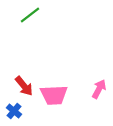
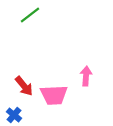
pink arrow: moved 13 px left, 13 px up; rotated 24 degrees counterclockwise
blue cross: moved 4 px down
